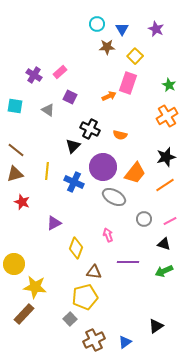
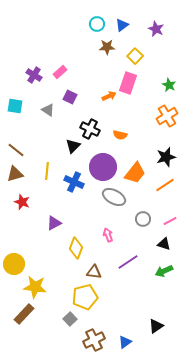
blue triangle at (122, 29): moved 4 px up; rotated 24 degrees clockwise
gray circle at (144, 219): moved 1 px left
purple line at (128, 262): rotated 35 degrees counterclockwise
